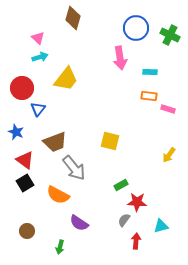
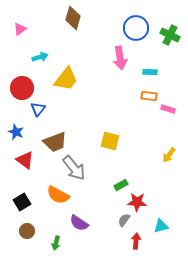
pink triangle: moved 18 px left, 9 px up; rotated 40 degrees clockwise
black square: moved 3 px left, 19 px down
green arrow: moved 4 px left, 4 px up
